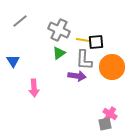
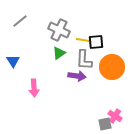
pink cross: moved 5 px right, 2 px down
